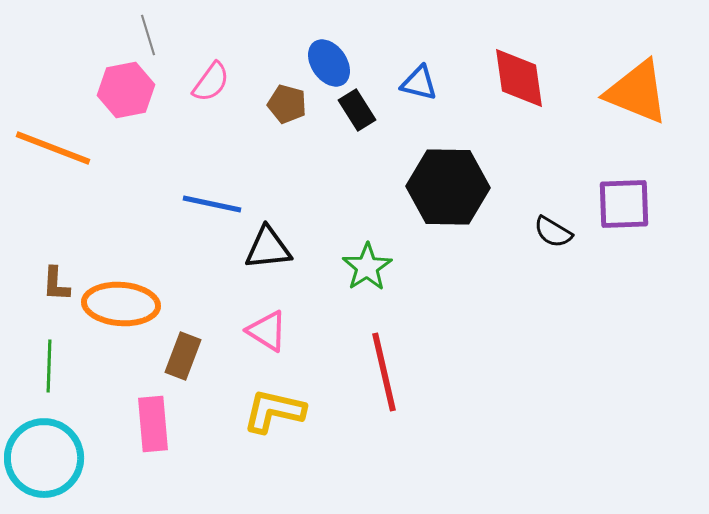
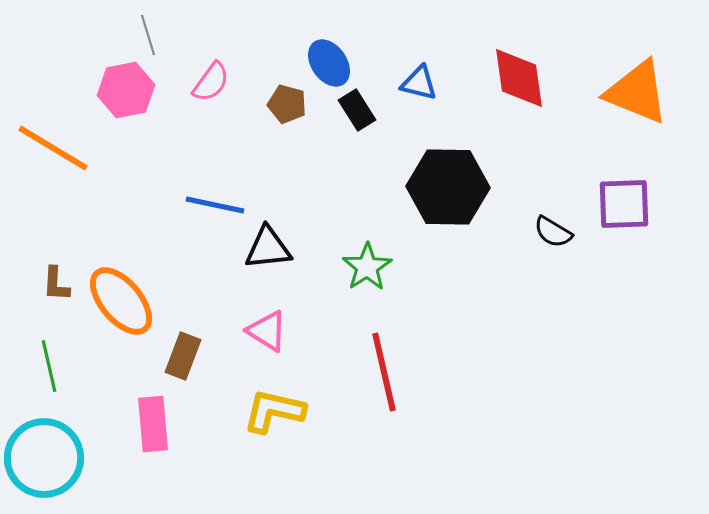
orange line: rotated 10 degrees clockwise
blue line: moved 3 px right, 1 px down
orange ellipse: moved 3 px up; rotated 46 degrees clockwise
green line: rotated 15 degrees counterclockwise
